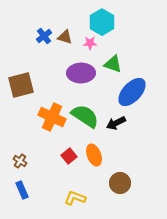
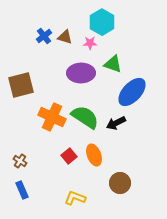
green semicircle: moved 1 px down
